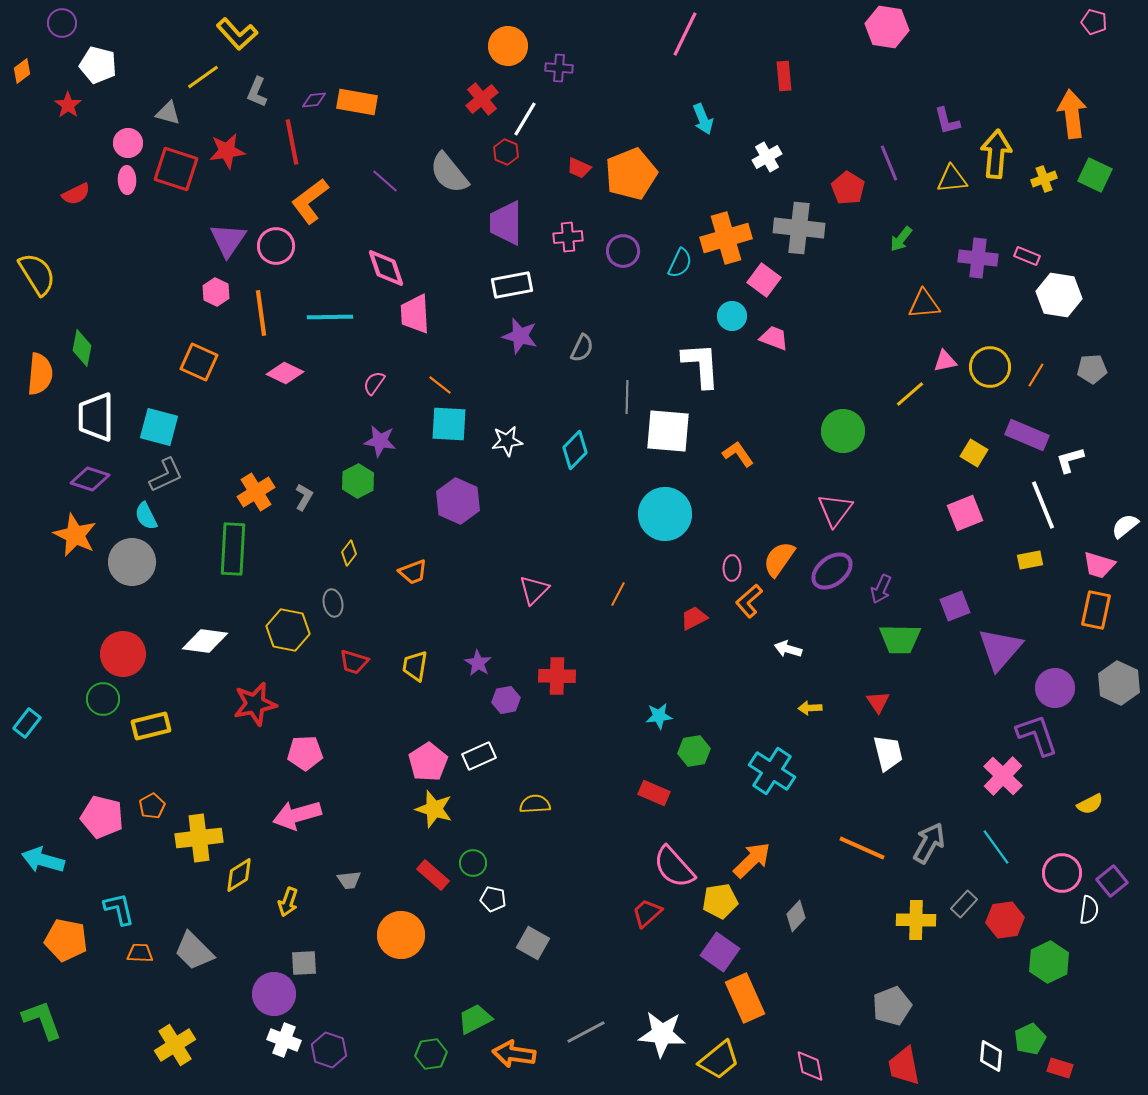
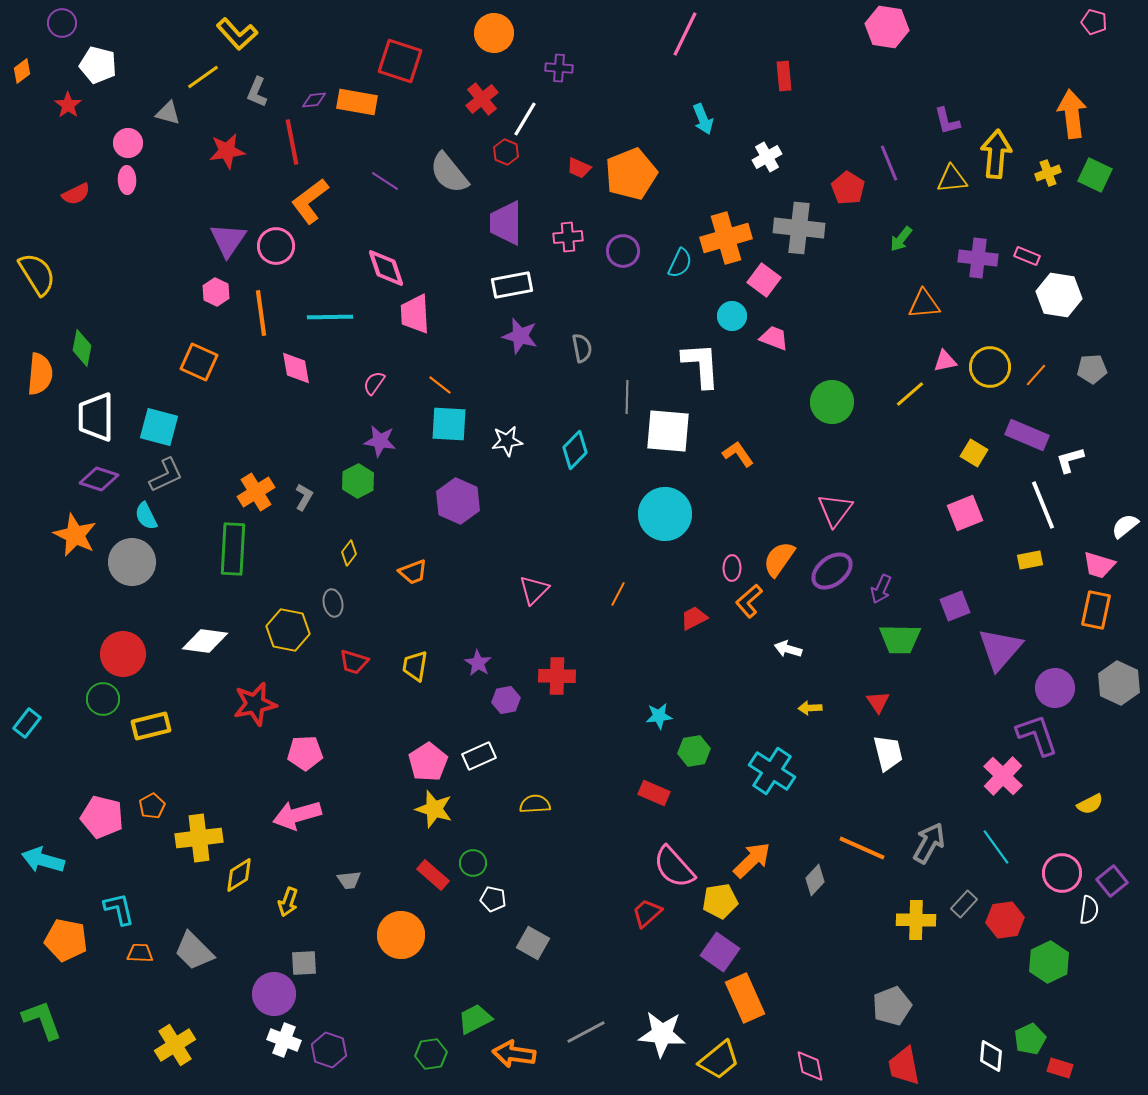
orange circle at (508, 46): moved 14 px left, 13 px up
red square at (176, 169): moved 224 px right, 108 px up
yellow cross at (1044, 179): moved 4 px right, 6 px up
purple line at (385, 181): rotated 8 degrees counterclockwise
gray semicircle at (582, 348): rotated 36 degrees counterclockwise
pink diamond at (285, 373): moved 11 px right, 5 px up; rotated 54 degrees clockwise
orange line at (1036, 375): rotated 10 degrees clockwise
green circle at (843, 431): moved 11 px left, 29 px up
purple diamond at (90, 479): moved 9 px right
gray diamond at (796, 916): moved 19 px right, 36 px up
